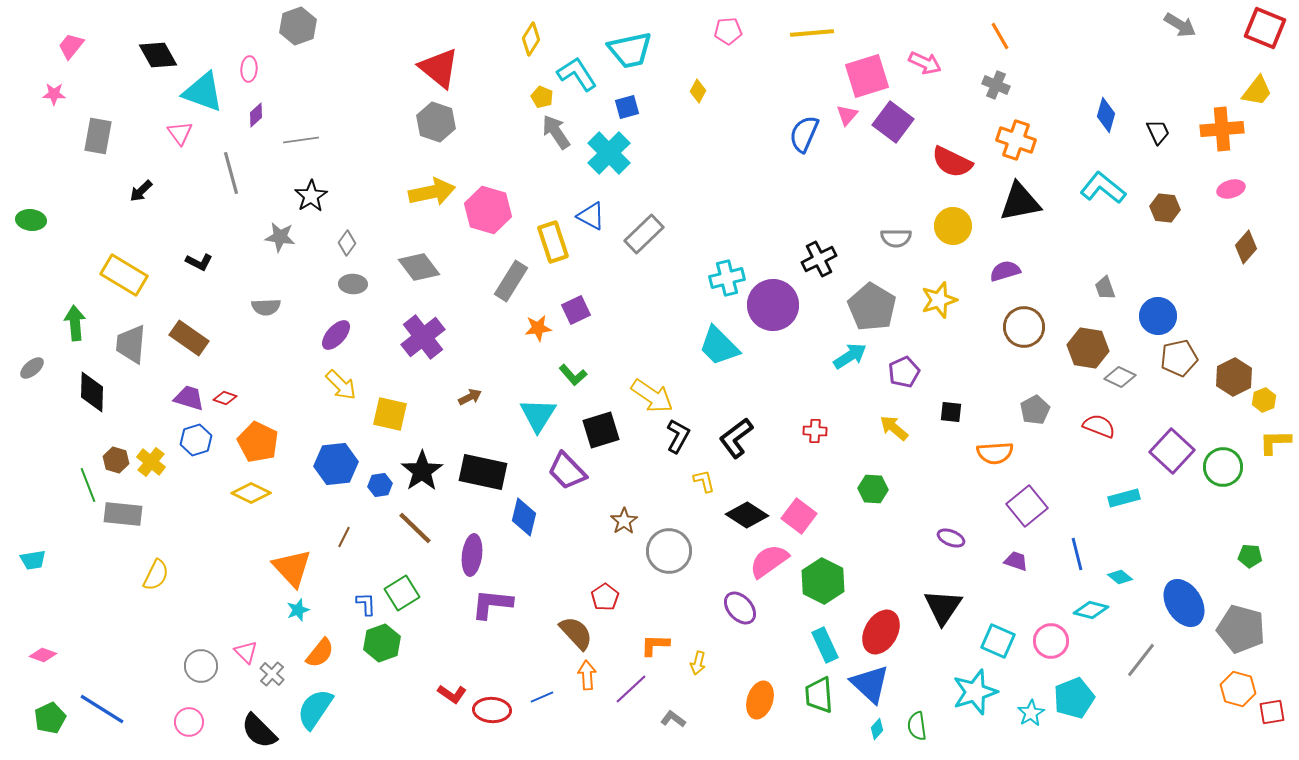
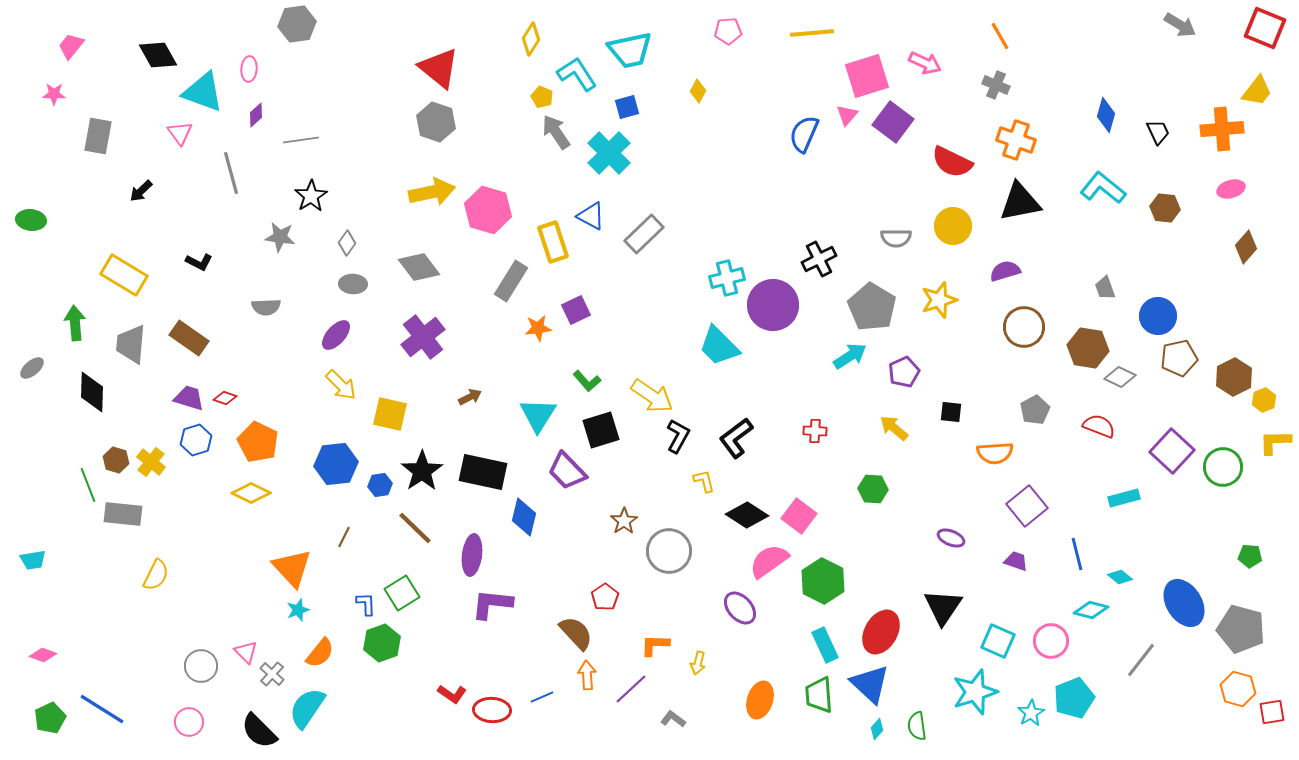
gray hexagon at (298, 26): moved 1 px left, 2 px up; rotated 12 degrees clockwise
green L-shape at (573, 375): moved 14 px right, 6 px down
cyan semicircle at (315, 709): moved 8 px left, 1 px up
